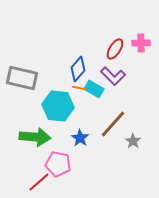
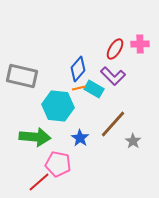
pink cross: moved 1 px left, 1 px down
gray rectangle: moved 2 px up
orange line: rotated 24 degrees counterclockwise
